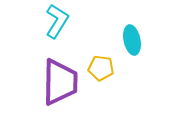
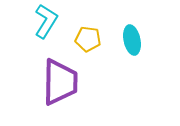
cyan L-shape: moved 11 px left
yellow pentagon: moved 13 px left, 29 px up
